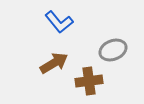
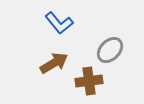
blue L-shape: moved 1 px down
gray ellipse: moved 3 px left; rotated 24 degrees counterclockwise
